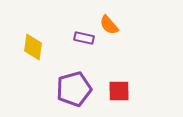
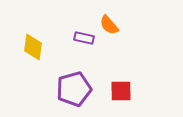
red square: moved 2 px right
